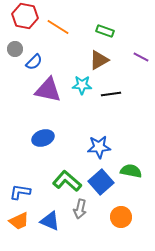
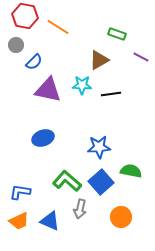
green rectangle: moved 12 px right, 3 px down
gray circle: moved 1 px right, 4 px up
